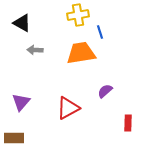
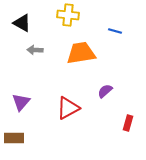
yellow cross: moved 10 px left; rotated 15 degrees clockwise
blue line: moved 15 px right, 1 px up; rotated 56 degrees counterclockwise
red rectangle: rotated 14 degrees clockwise
